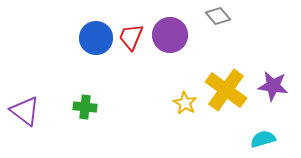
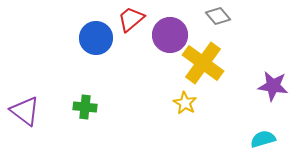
red trapezoid: moved 18 px up; rotated 28 degrees clockwise
yellow cross: moved 23 px left, 27 px up
